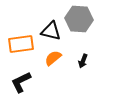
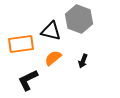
gray hexagon: rotated 16 degrees clockwise
black L-shape: moved 7 px right, 2 px up
